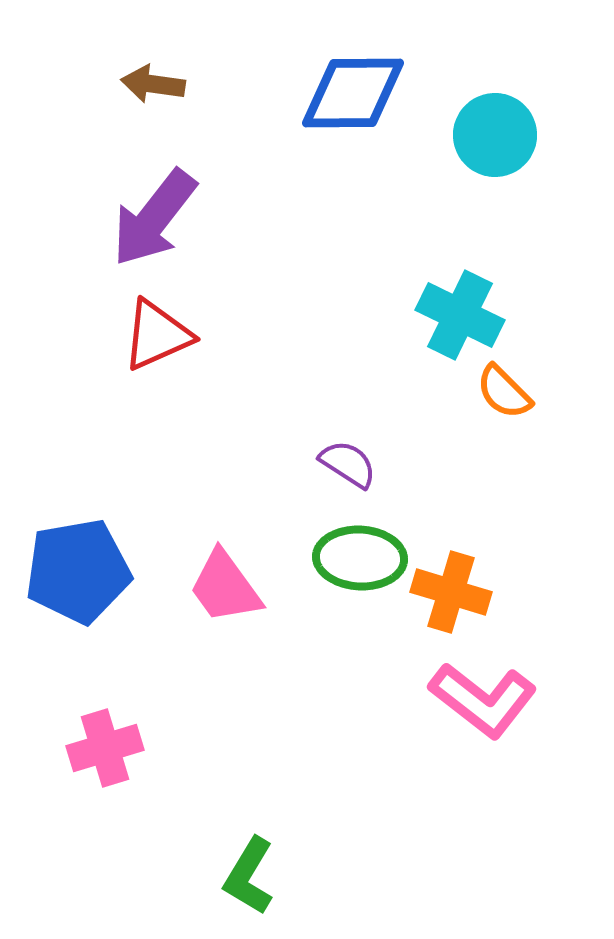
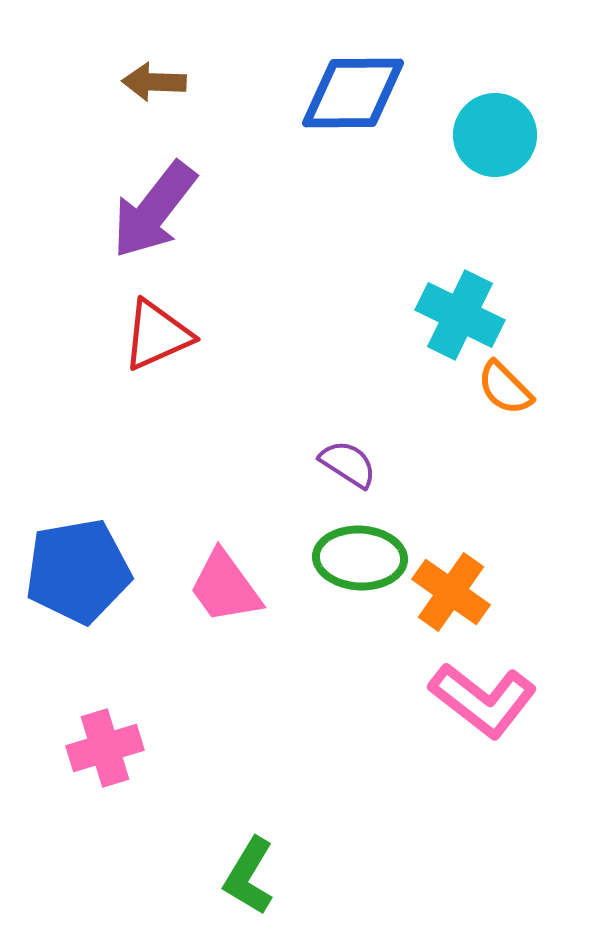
brown arrow: moved 1 px right, 2 px up; rotated 6 degrees counterclockwise
purple arrow: moved 8 px up
orange semicircle: moved 1 px right, 4 px up
orange cross: rotated 18 degrees clockwise
